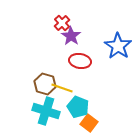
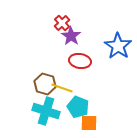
orange square: rotated 36 degrees counterclockwise
